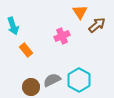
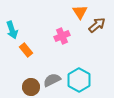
cyan arrow: moved 1 px left, 4 px down
